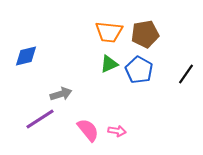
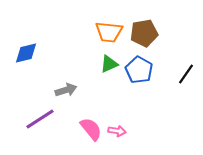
brown pentagon: moved 1 px left, 1 px up
blue diamond: moved 3 px up
gray arrow: moved 5 px right, 4 px up
pink semicircle: moved 3 px right, 1 px up
